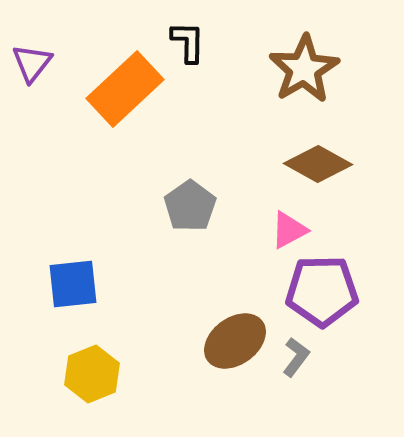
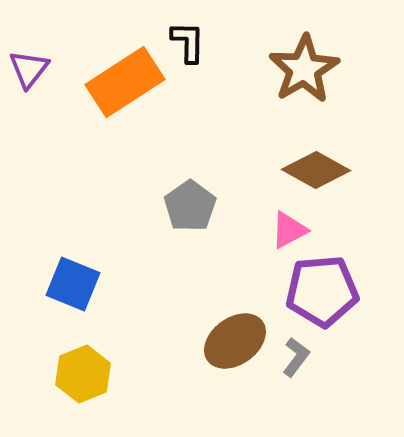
purple triangle: moved 3 px left, 6 px down
orange rectangle: moved 7 px up; rotated 10 degrees clockwise
brown diamond: moved 2 px left, 6 px down
blue square: rotated 28 degrees clockwise
purple pentagon: rotated 4 degrees counterclockwise
yellow hexagon: moved 9 px left
